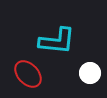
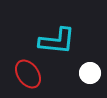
red ellipse: rotated 8 degrees clockwise
